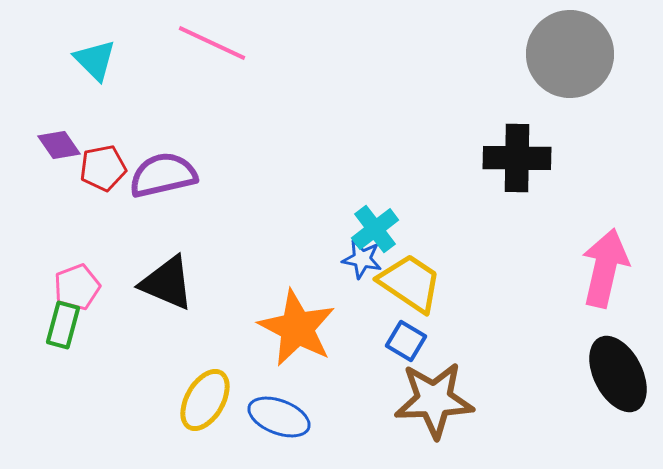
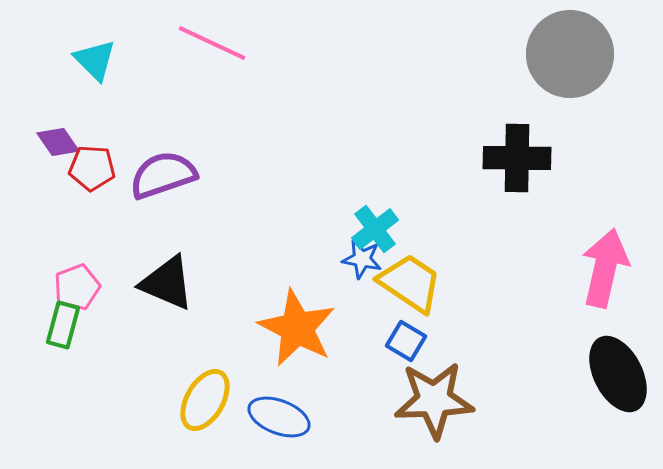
purple diamond: moved 1 px left, 3 px up
red pentagon: moved 11 px left; rotated 15 degrees clockwise
purple semicircle: rotated 6 degrees counterclockwise
